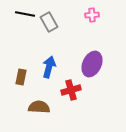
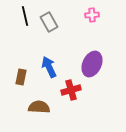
black line: moved 2 px down; rotated 66 degrees clockwise
blue arrow: rotated 40 degrees counterclockwise
